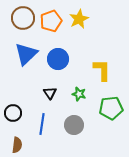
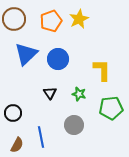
brown circle: moved 9 px left, 1 px down
blue line: moved 1 px left, 13 px down; rotated 20 degrees counterclockwise
brown semicircle: rotated 21 degrees clockwise
